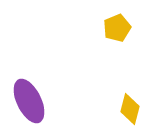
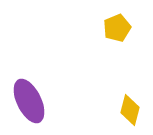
yellow diamond: moved 1 px down
